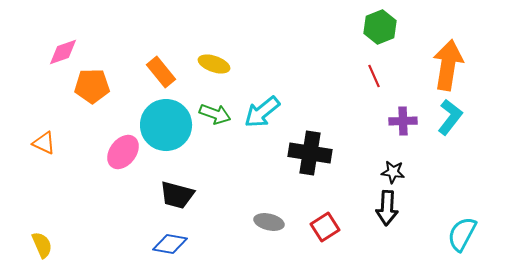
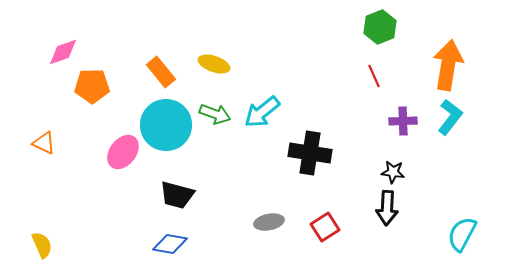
gray ellipse: rotated 24 degrees counterclockwise
